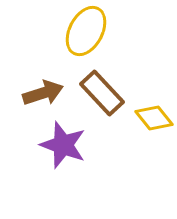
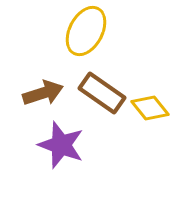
brown rectangle: rotated 12 degrees counterclockwise
yellow diamond: moved 4 px left, 10 px up
purple star: moved 2 px left
